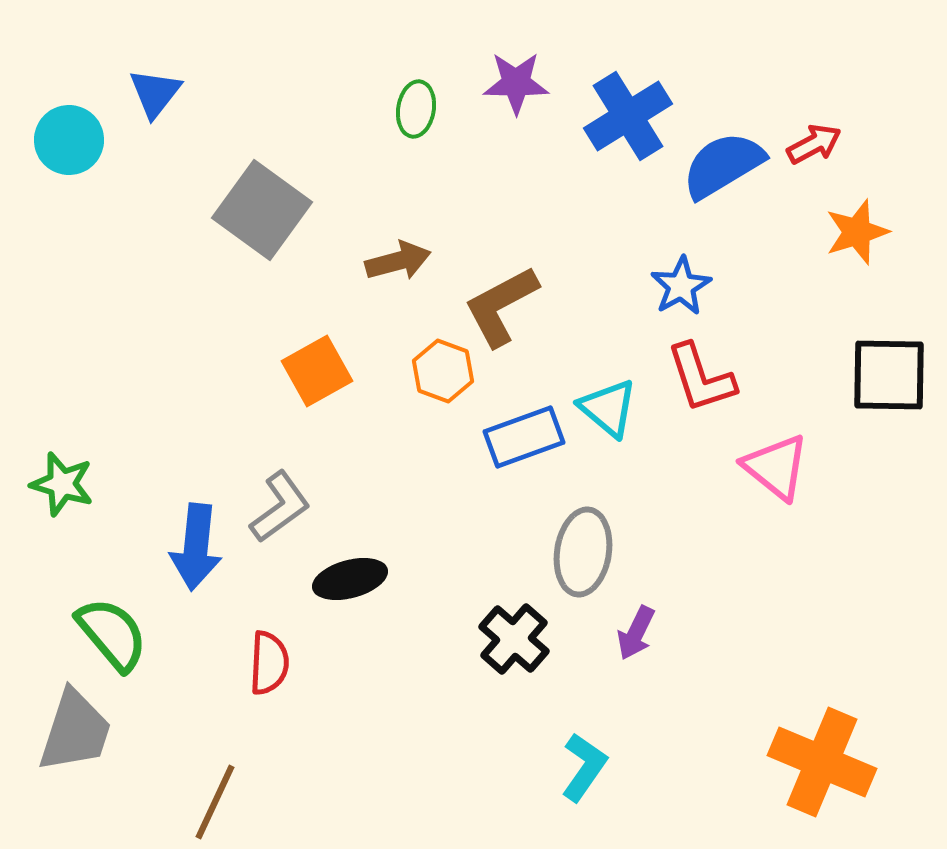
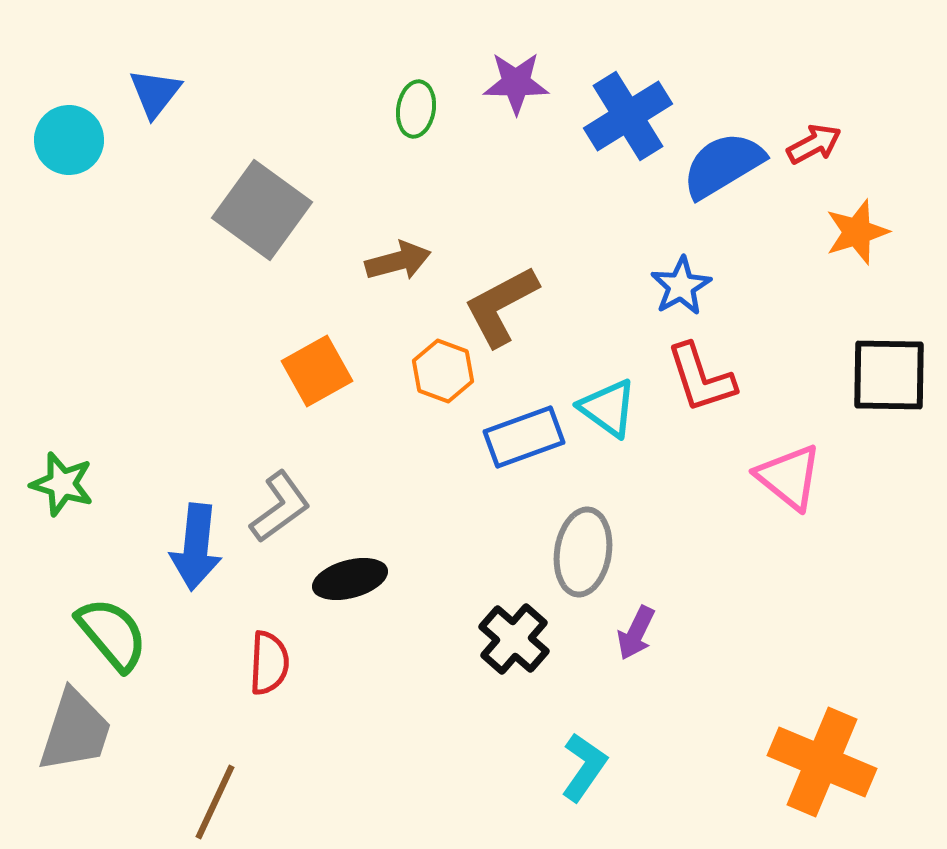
cyan triangle: rotated 4 degrees counterclockwise
pink triangle: moved 13 px right, 10 px down
